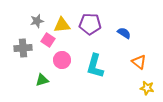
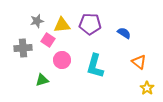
yellow star: rotated 24 degrees clockwise
